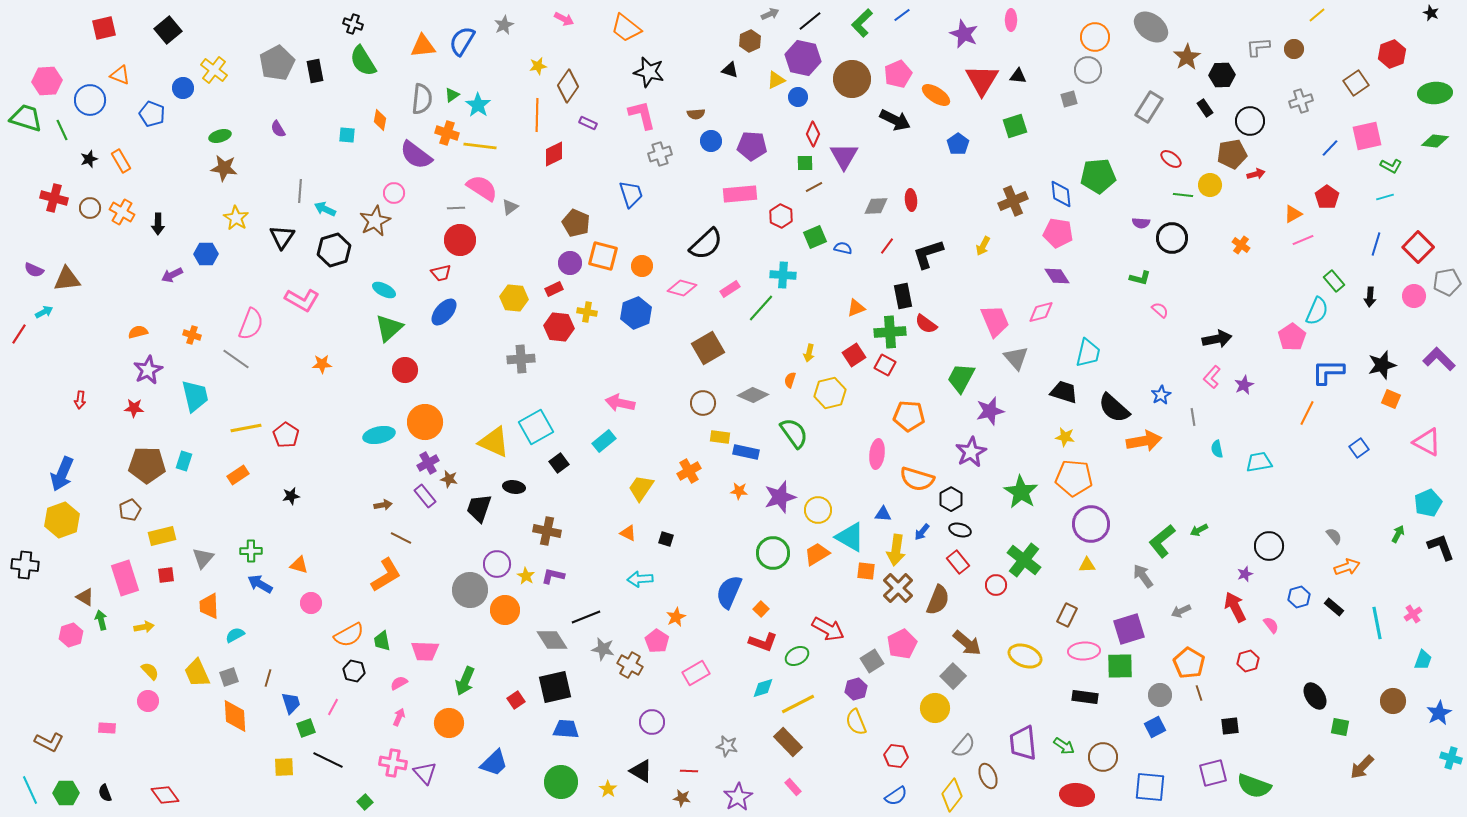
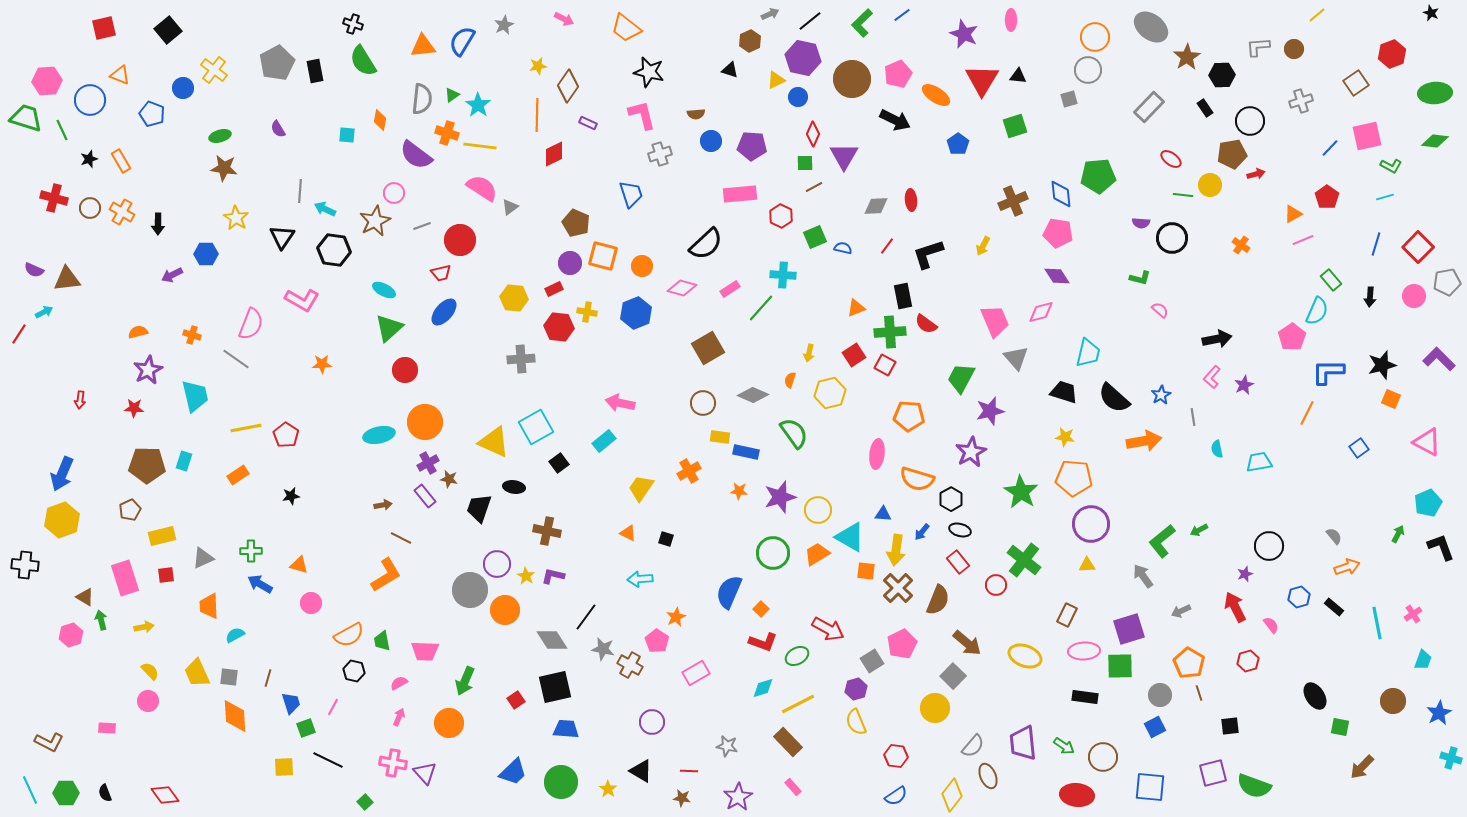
gray rectangle at (1149, 107): rotated 12 degrees clockwise
gray line at (456, 208): moved 34 px left, 18 px down; rotated 18 degrees counterclockwise
black hexagon at (334, 250): rotated 24 degrees clockwise
green rectangle at (1334, 281): moved 3 px left, 1 px up
black semicircle at (1114, 408): moved 10 px up
gray triangle at (203, 558): rotated 25 degrees clockwise
black line at (586, 617): rotated 32 degrees counterclockwise
gray square at (229, 677): rotated 24 degrees clockwise
gray semicircle at (964, 746): moved 9 px right
blue trapezoid at (494, 763): moved 19 px right, 9 px down
